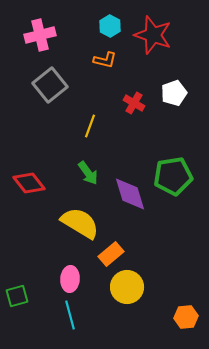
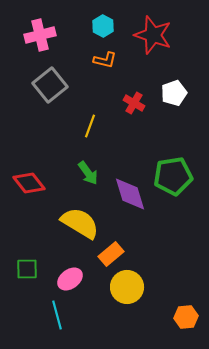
cyan hexagon: moved 7 px left
pink ellipse: rotated 50 degrees clockwise
green square: moved 10 px right, 27 px up; rotated 15 degrees clockwise
cyan line: moved 13 px left
